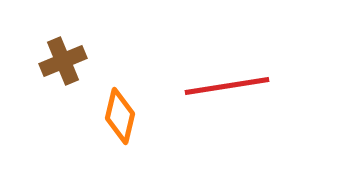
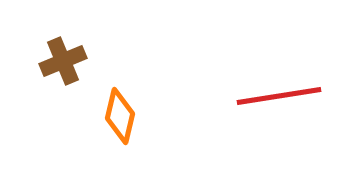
red line: moved 52 px right, 10 px down
